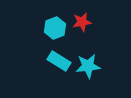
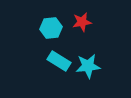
cyan hexagon: moved 4 px left; rotated 15 degrees clockwise
